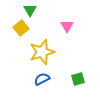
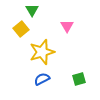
green triangle: moved 2 px right
yellow square: moved 1 px down
green square: moved 1 px right
